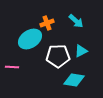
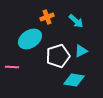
orange cross: moved 6 px up
white pentagon: rotated 15 degrees counterclockwise
